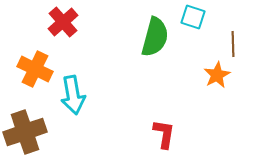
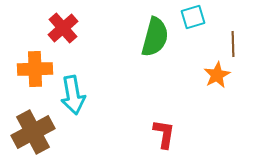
cyan square: rotated 35 degrees counterclockwise
red cross: moved 6 px down
orange cross: rotated 28 degrees counterclockwise
brown cross: moved 8 px right; rotated 9 degrees counterclockwise
